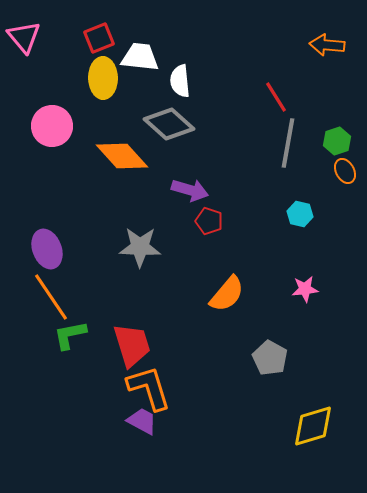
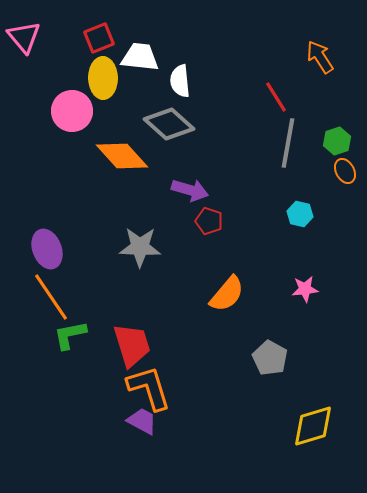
orange arrow: moved 7 px left, 12 px down; rotated 52 degrees clockwise
pink circle: moved 20 px right, 15 px up
